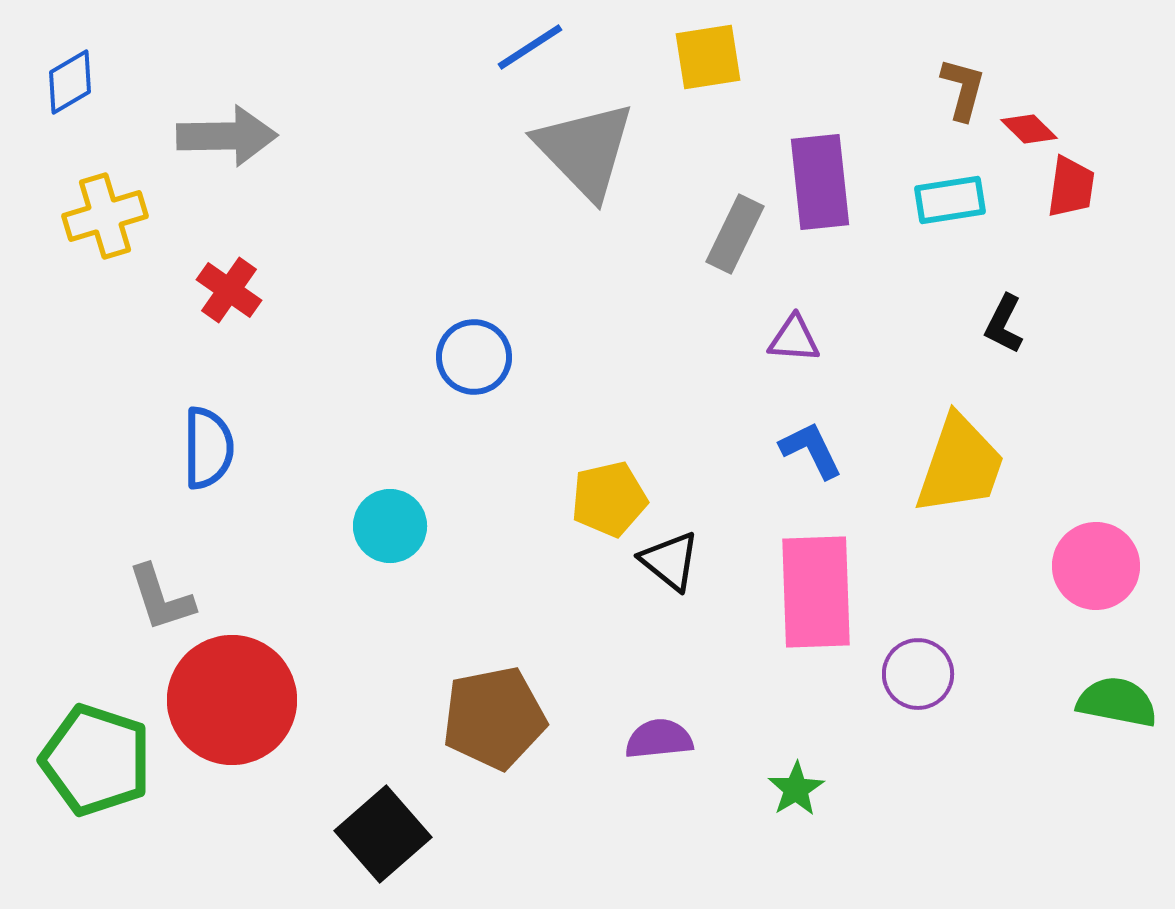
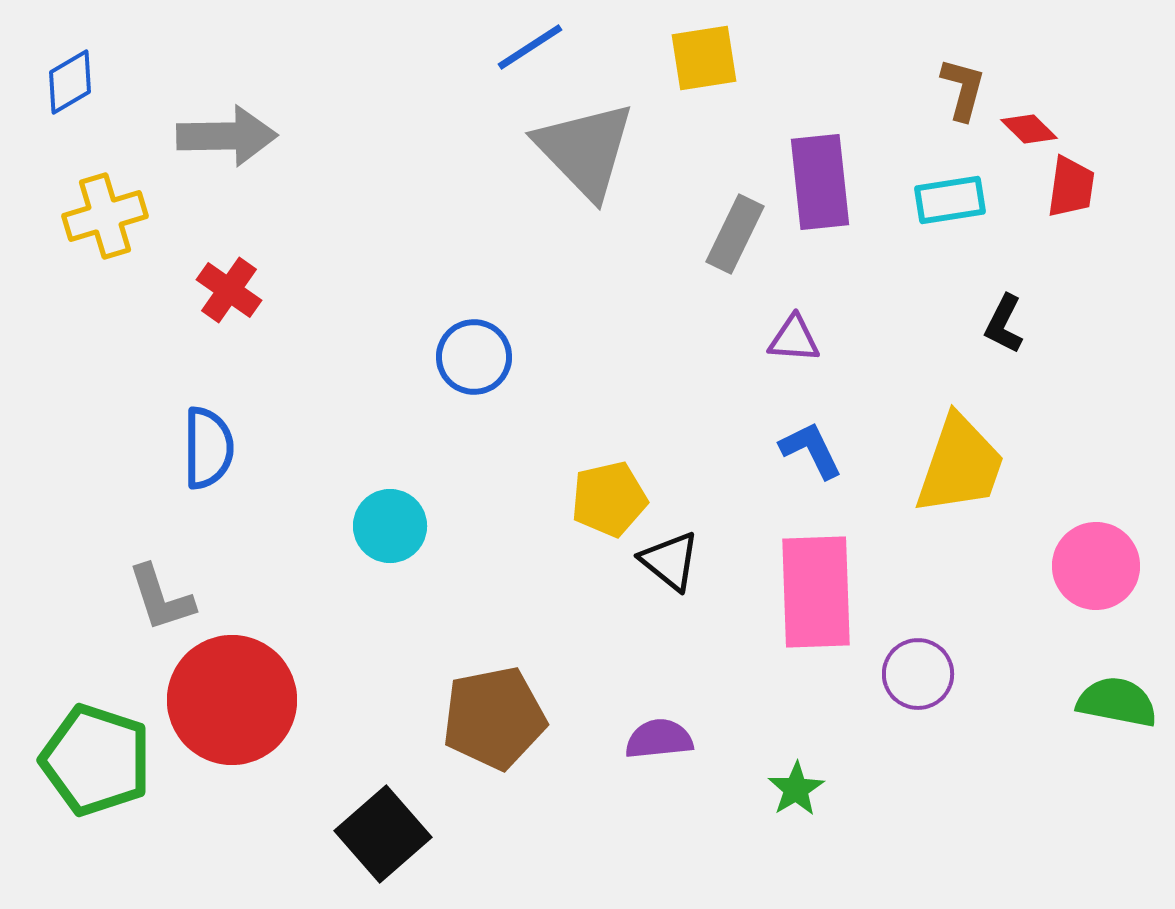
yellow square: moved 4 px left, 1 px down
